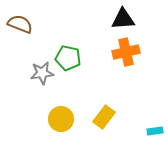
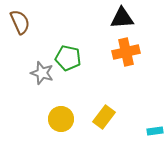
black triangle: moved 1 px left, 1 px up
brown semicircle: moved 2 px up; rotated 45 degrees clockwise
gray star: rotated 25 degrees clockwise
